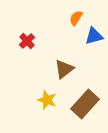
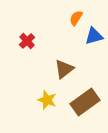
brown rectangle: moved 2 px up; rotated 12 degrees clockwise
